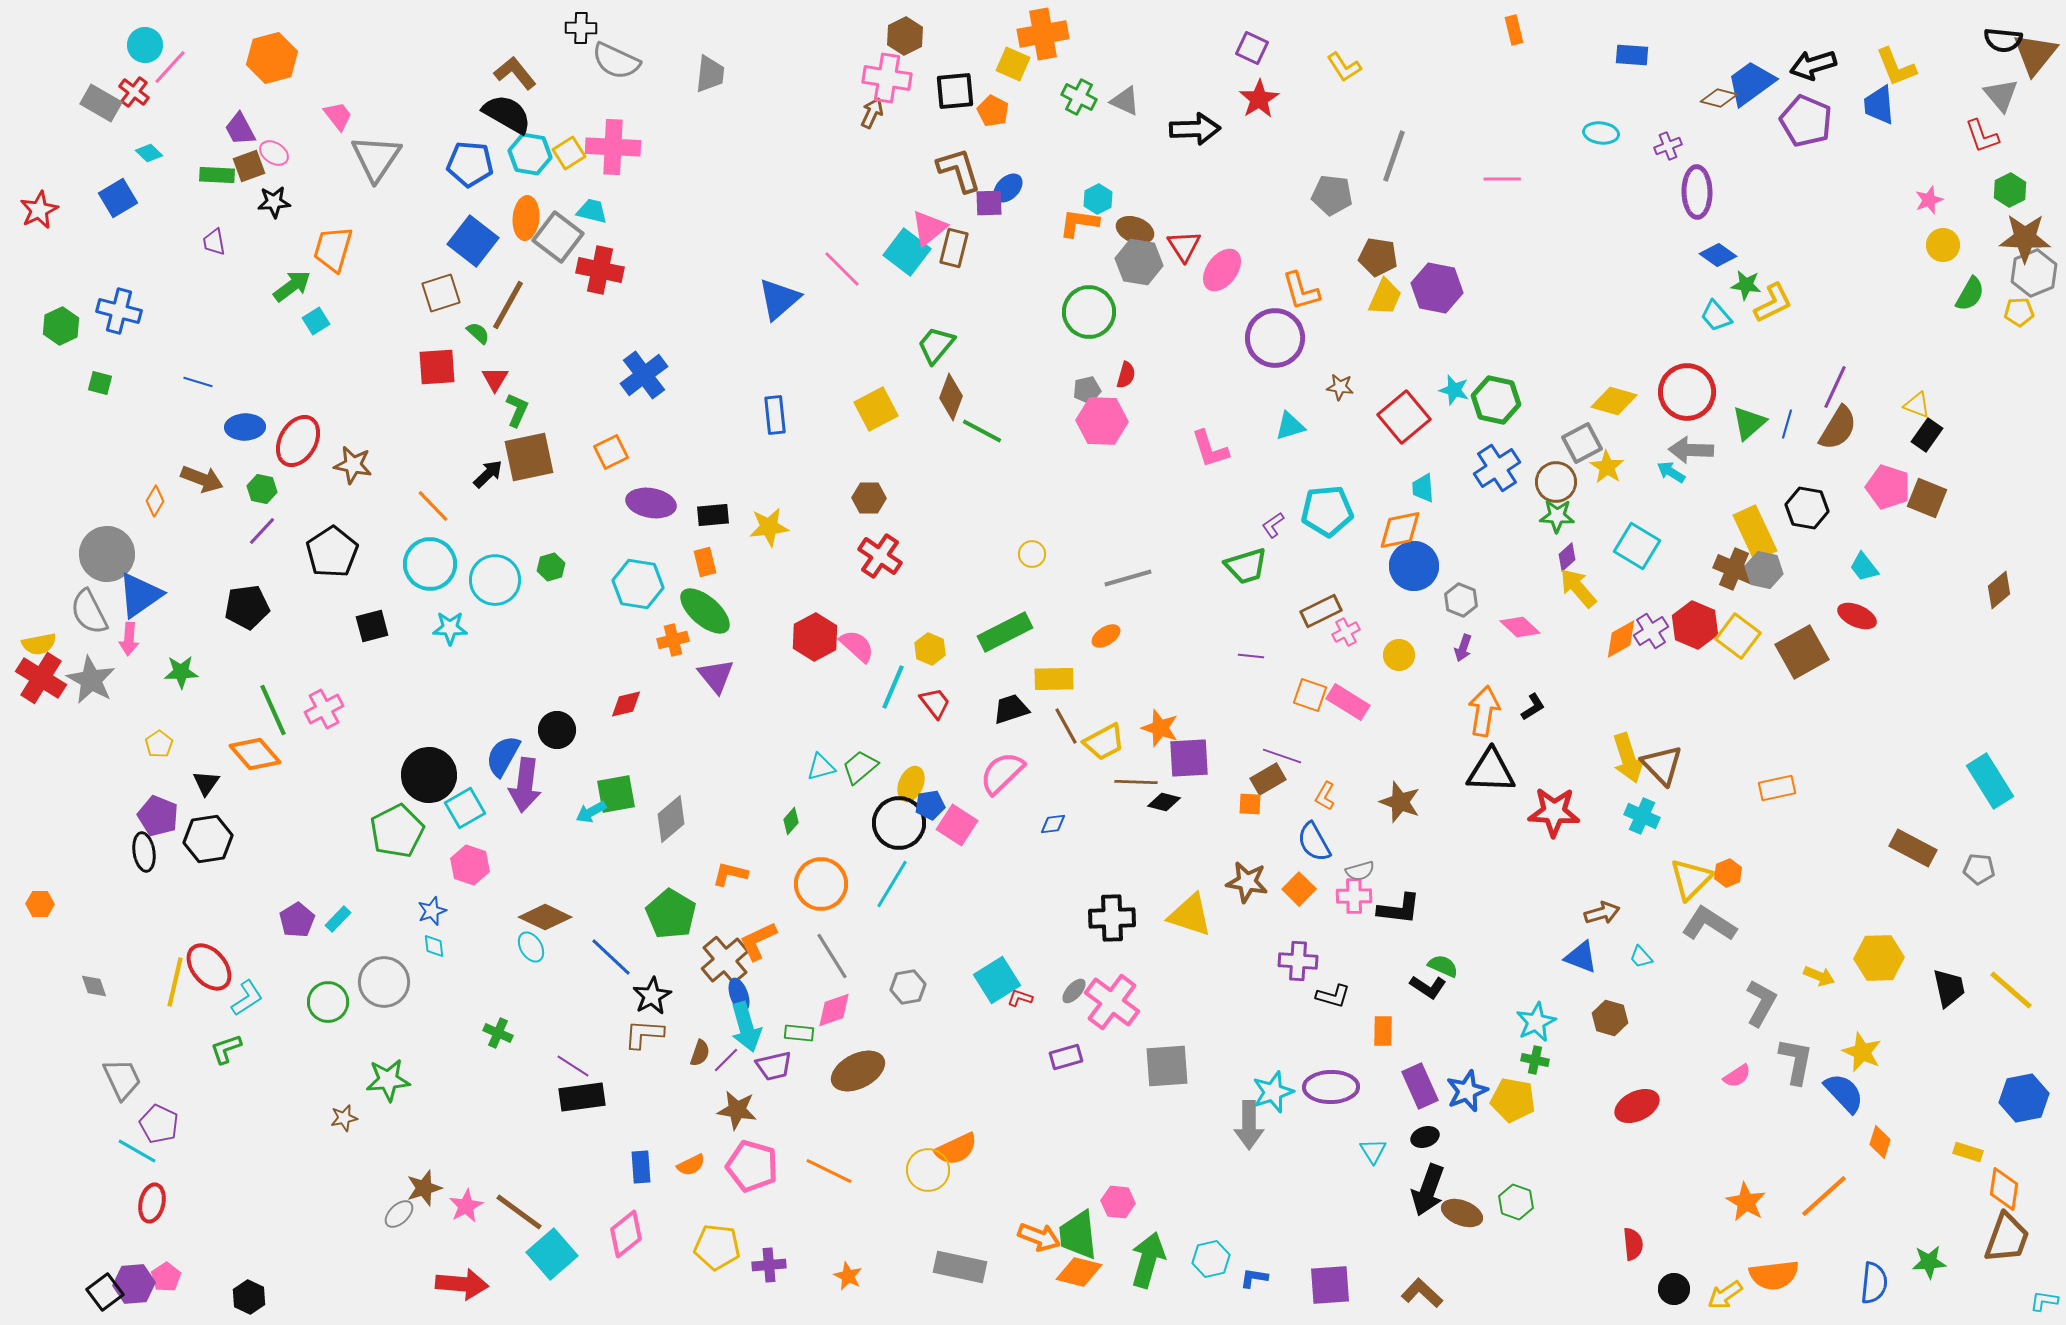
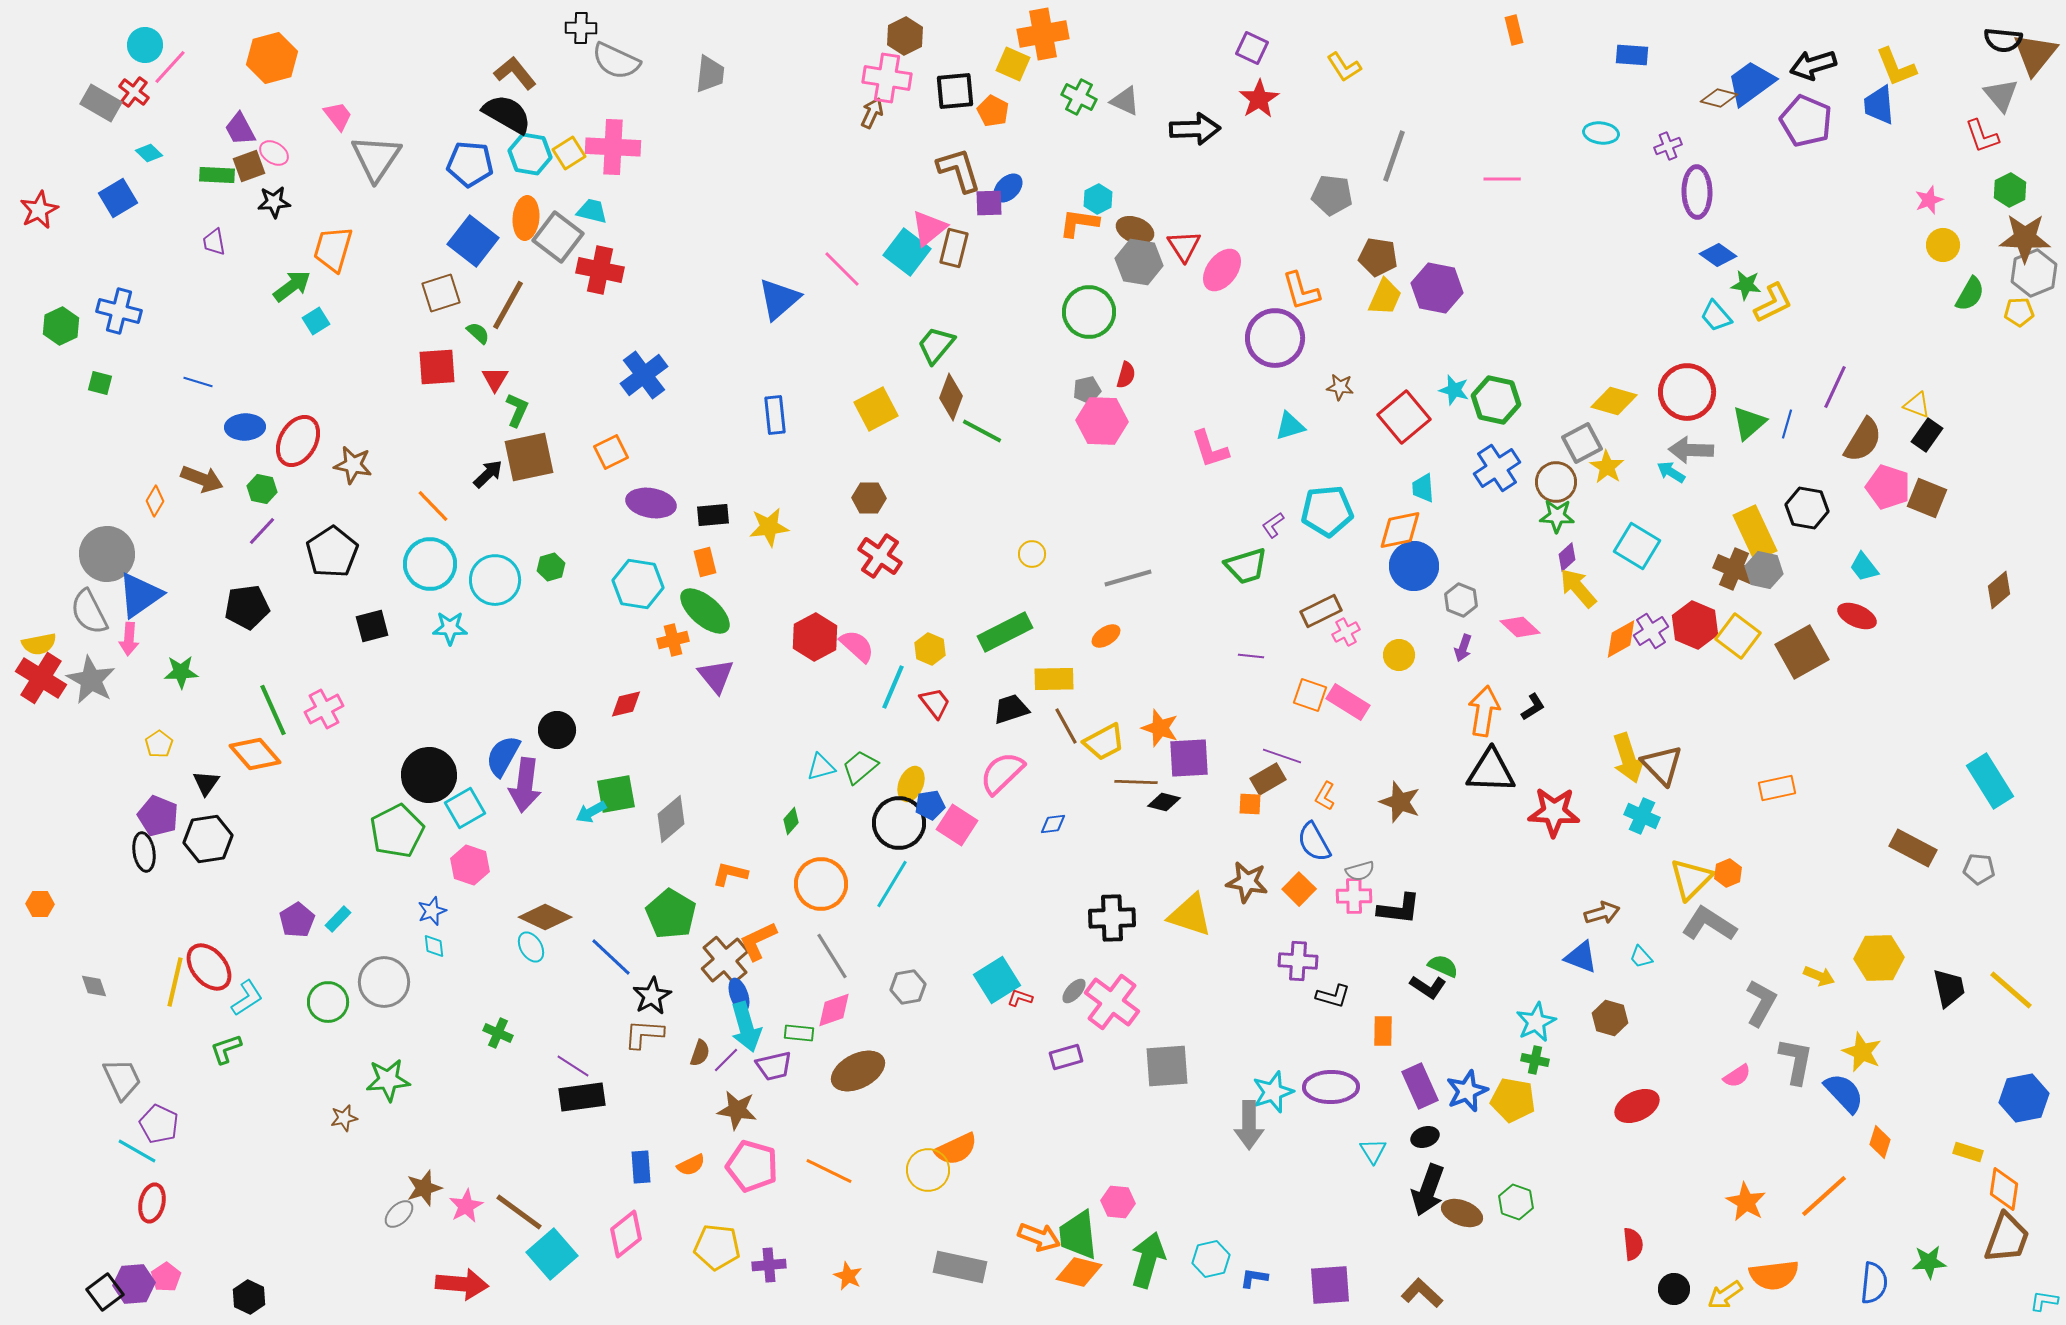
brown semicircle at (1838, 428): moved 25 px right, 12 px down
